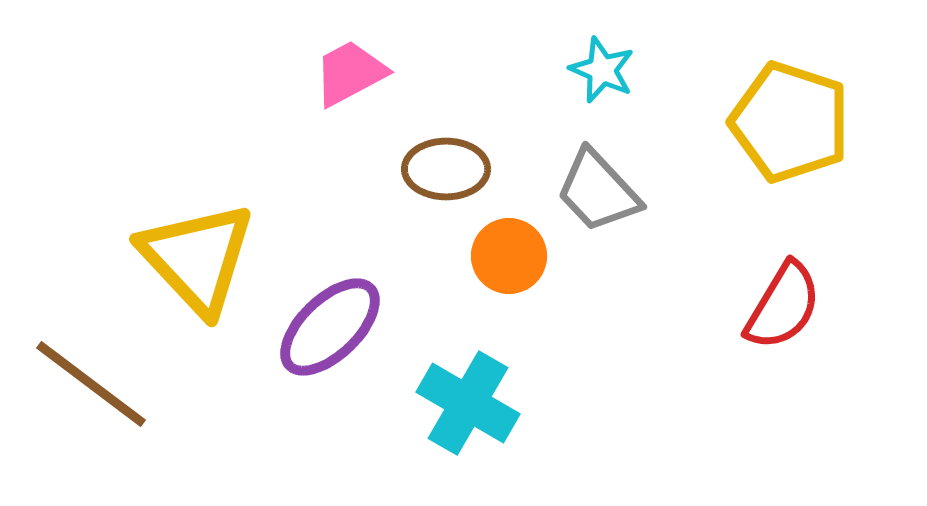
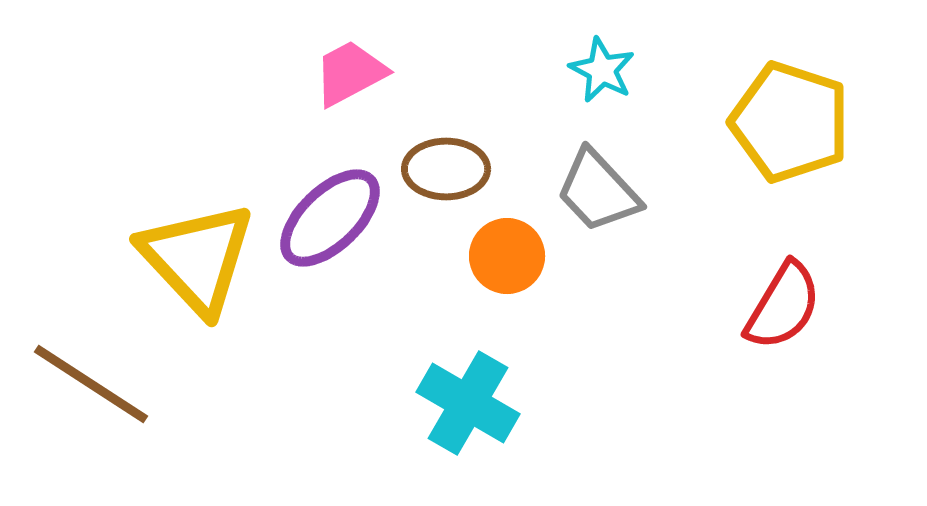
cyan star: rotated 4 degrees clockwise
orange circle: moved 2 px left
purple ellipse: moved 109 px up
brown line: rotated 4 degrees counterclockwise
